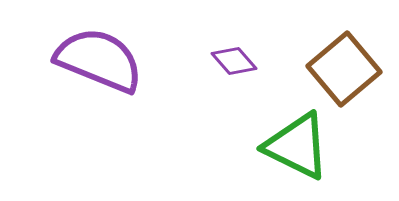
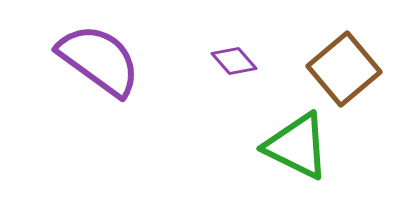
purple semicircle: rotated 14 degrees clockwise
